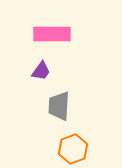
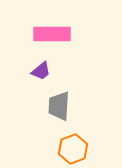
purple trapezoid: rotated 15 degrees clockwise
